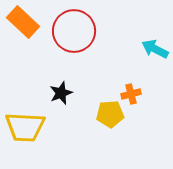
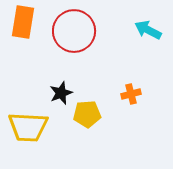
orange rectangle: rotated 56 degrees clockwise
cyan arrow: moved 7 px left, 19 px up
yellow pentagon: moved 23 px left
yellow trapezoid: moved 3 px right
